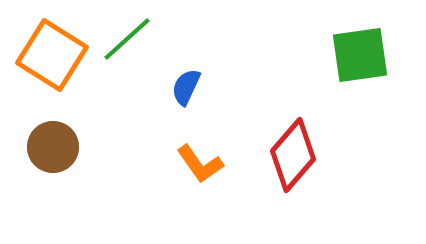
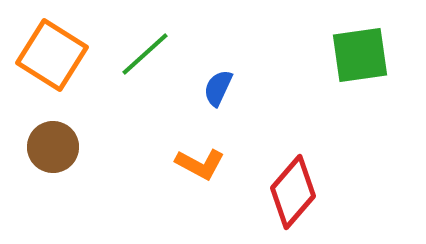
green line: moved 18 px right, 15 px down
blue semicircle: moved 32 px right, 1 px down
red diamond: moved 37 px down
orange L-shape: rotated 27 degrees counterclockwise
